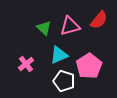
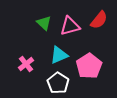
green triangle: moved 5 px up
white pentagon: moved 6 px left, 2 px down; rotated 15 degrees clockwise
